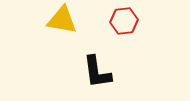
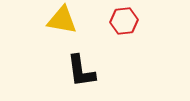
black L-shape: moved 16 px left, 1 px up
